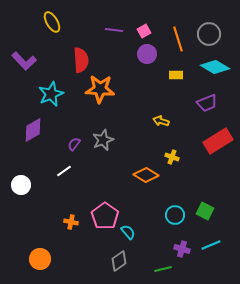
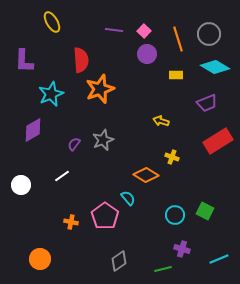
pink square: rotated 16 degrees counterclockwise
purple L-shape: rotated 45 degrees clockwise
orange star: rotated 24 degrees counterclockwise
white line: moved 2 px left, 5 px down
cyan semicircle: moved 34 px up
cyan line: moved 8 px right, 14 px down
